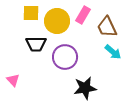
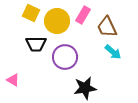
yellow square: rotated 24 degrees clockwise
pink triangle: rotated 16 degrees counterclockwise
